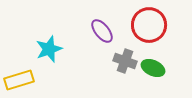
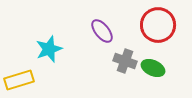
red circle: moved 9 px right
